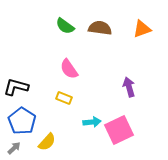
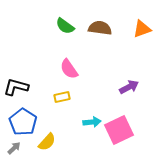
purple arrow: rotated 78 degrees clockwise
yellow rectangle: moved 2 px left, 1 px up; rotated 35 degrees counterclockwise
blue pentagon: moved 1 px right, 1 px down
